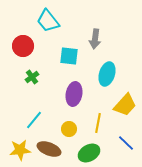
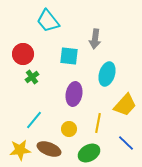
red circle: moved 8 px down
